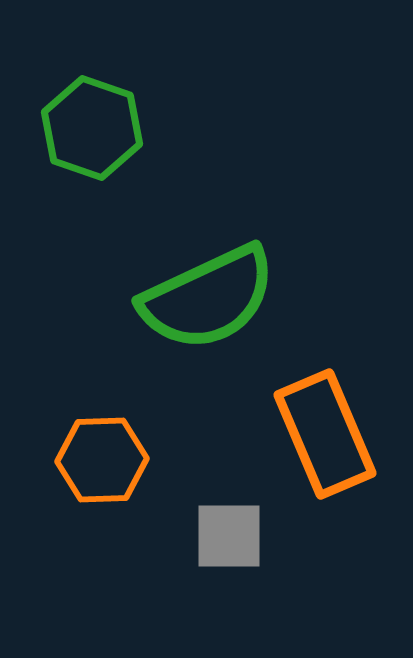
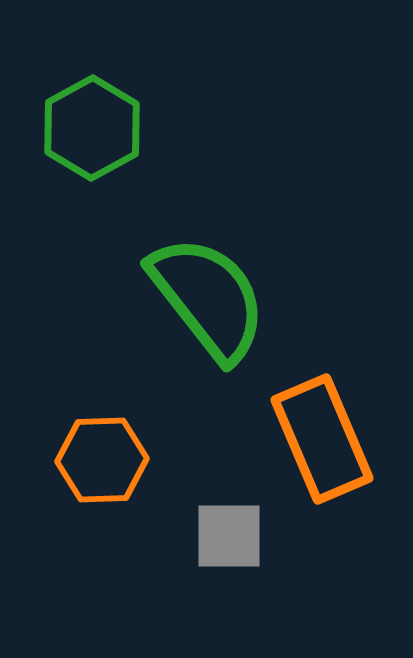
green hexagon: rotated 12 degrees clockwise
green semicircle: rotated 103 degrees counterclockwise
orange rectangle: moved 3 px left, 5 px down
